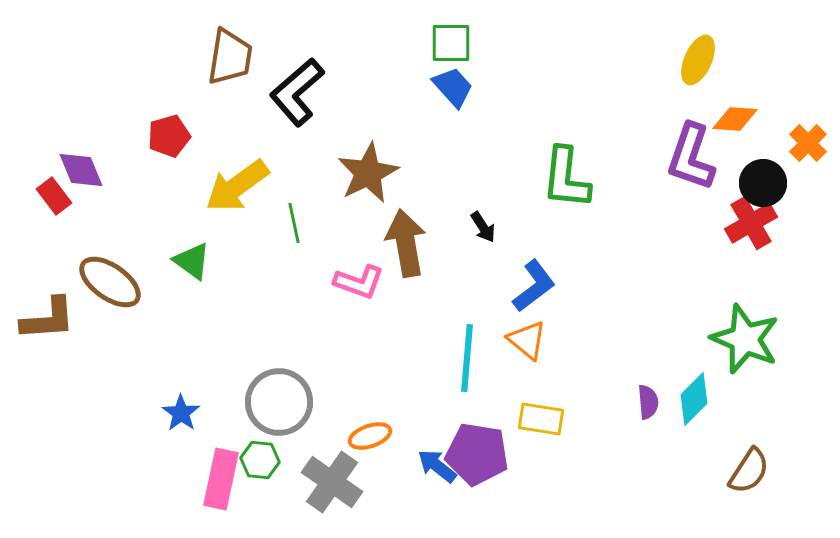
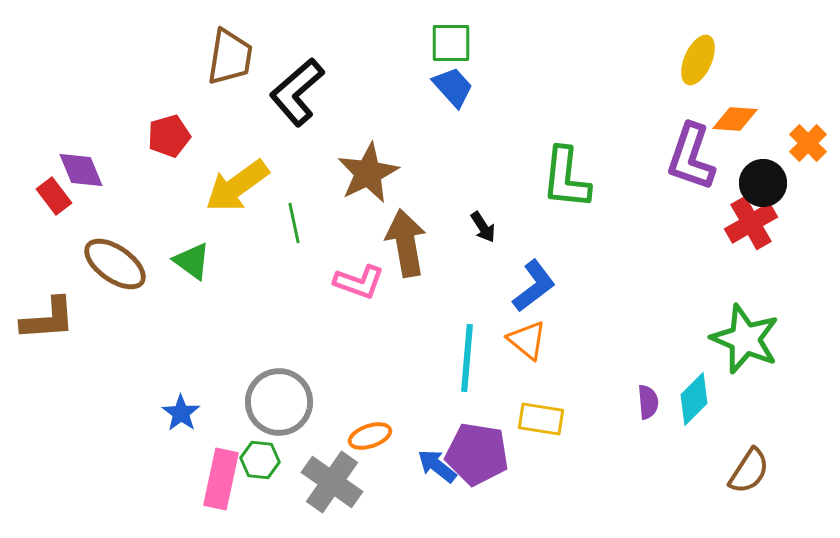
brown ellipse: moved 5 px right, 18 px up
